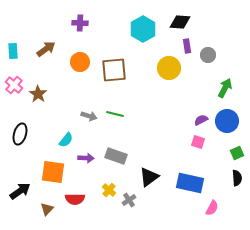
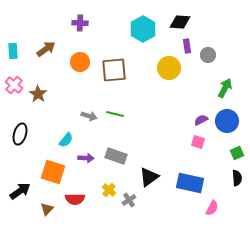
orange square: rotated 10 degrees clockwise
